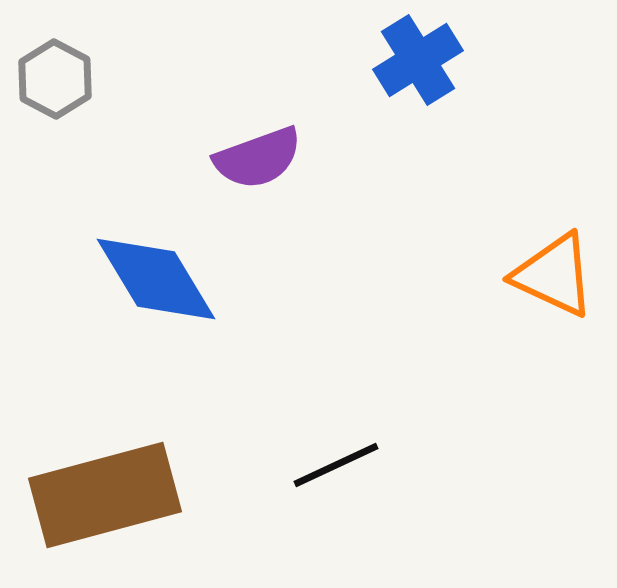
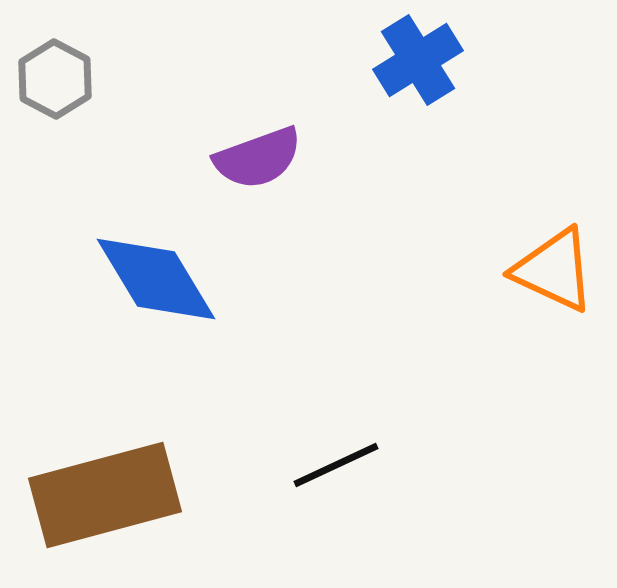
orange triangle: moved 5 px up
